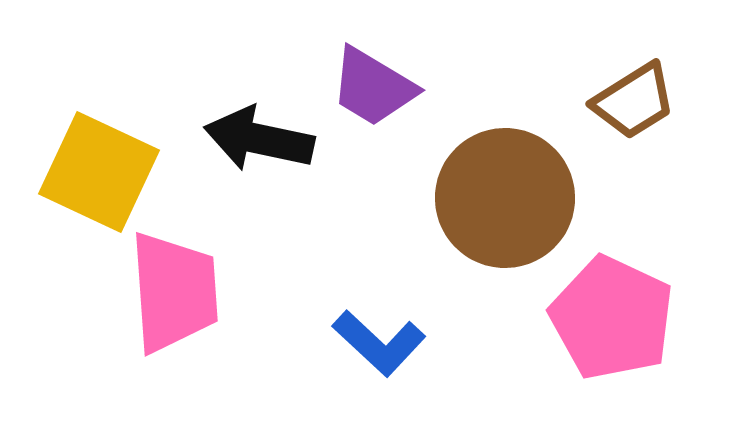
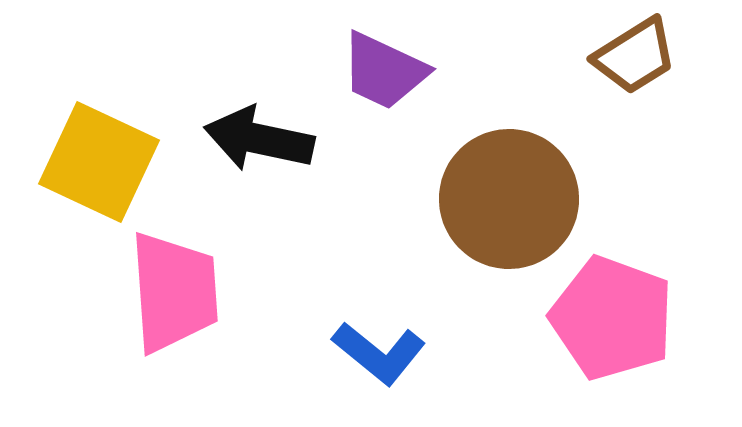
purple trapezoid: moved 11 px right, 16 px up; rotated 6 degrees counterclockwise
brown trapezoid: moved 1 px right, 45 px up
yellow square: moved 10 px up
brown circle: moved 4 px right, 1 px down
pink pentagon: rotated 5 degrees counterclockwise
blue L-shape: moved 10 px down; rotated 4 degrees counterclockwise
